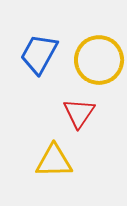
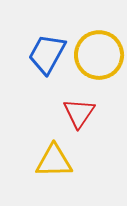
blue trapezoid: moved 8 px right
yellow circle: moved 5 px up
